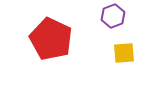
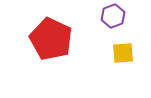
yellow square: moved 1 px left
